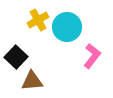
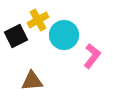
cyan circle: moved 3 px left, 8 px down
black square: moved 21 px up; rotated 20 degrees clockwise
